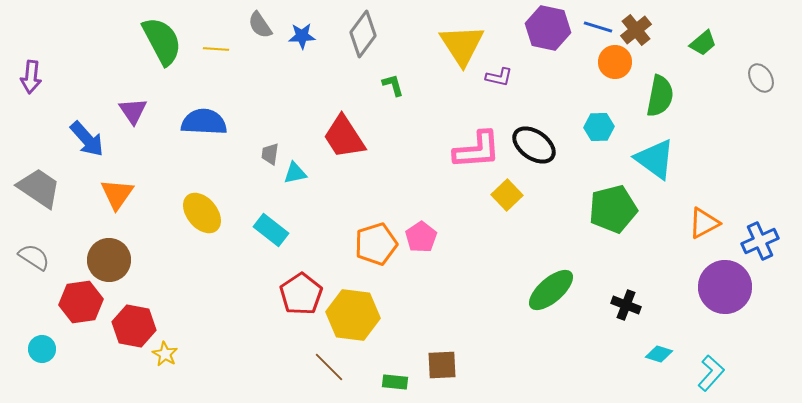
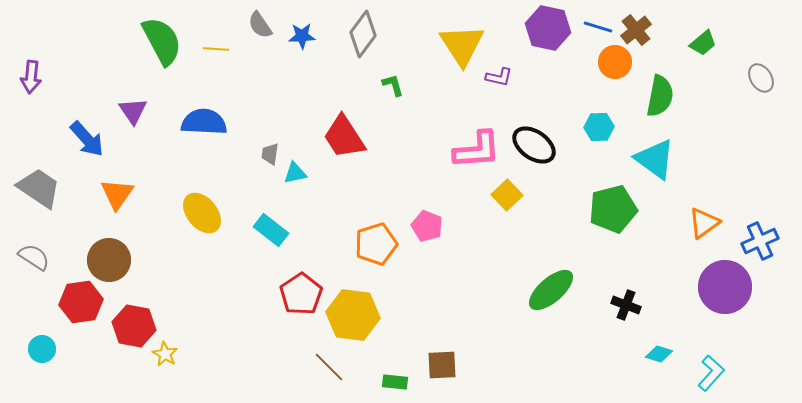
orange triangle at (704, 223): rotated 8 degrees counterclockwise
pink pentagon at (421, 237): moved 6 px right, 11 px up; rotated 16 degrees counterclockwise
